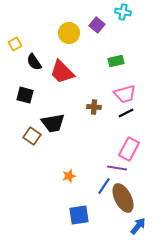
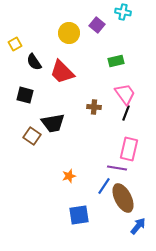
pink trapezoid: rotated 110 degrees counterclockwise
black line: rotated 42 degrees counterclockwise
pink rectangle: rotated 15 degrees counterclockwise
